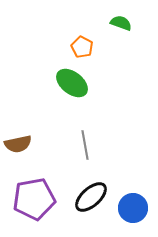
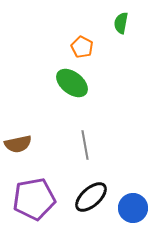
green semicircle: rotated 100 degrees counterclockwise
